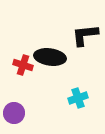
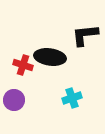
cyan cross: moved 6 px left
purple circle: moved 13 px up
